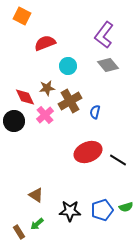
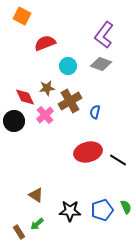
gray diamond: moved 7 px left, 1 px up; rotated 30 degrees counterclockwise
red ellipse: rotated 8 degrees clockwise
green semicircle: rotated 96 degrees counterclockwise
